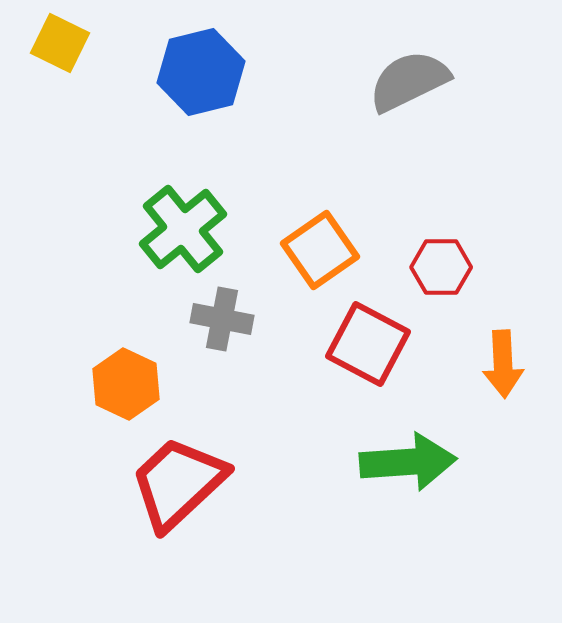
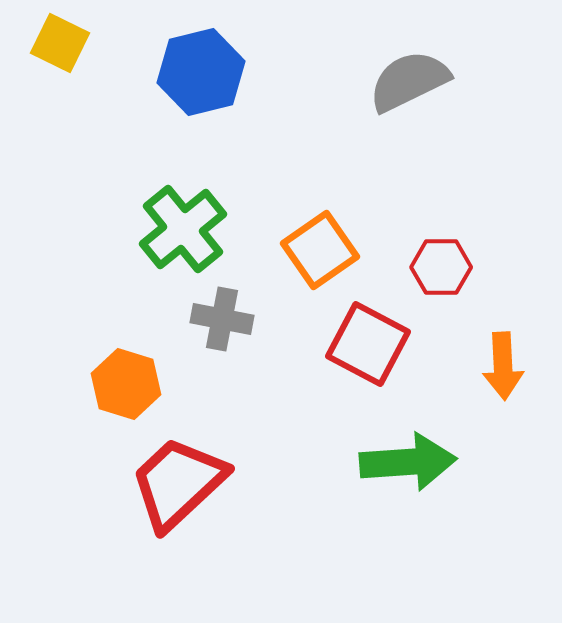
orange arrow: moved 2 px down
orange hexagon: rotated 8 degrees counterclockwise
